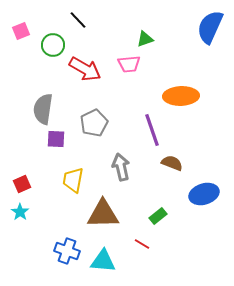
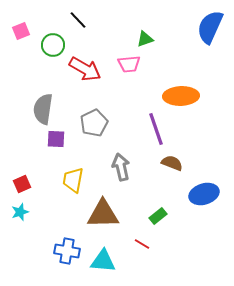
purple line: moved 4 px right, 1 px up
cyan star: rotated 18 degrees clockwise
blue cross: rotated 10 degrees counterclockwise
